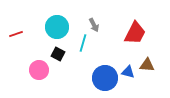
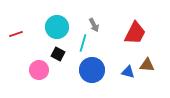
blue circle: moved 13 px left, 8 px up
